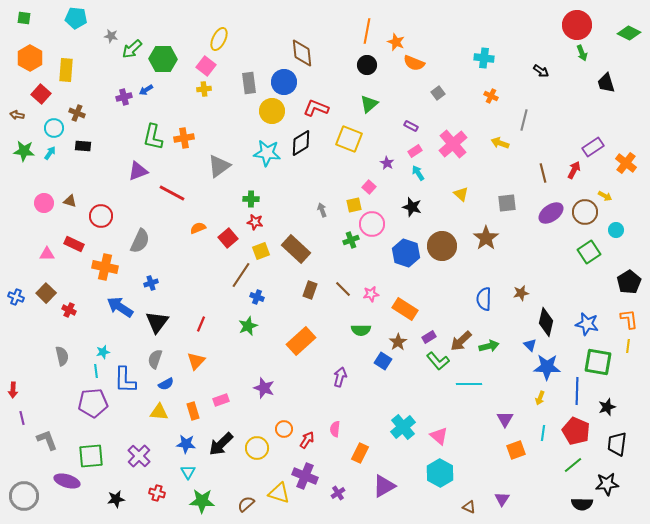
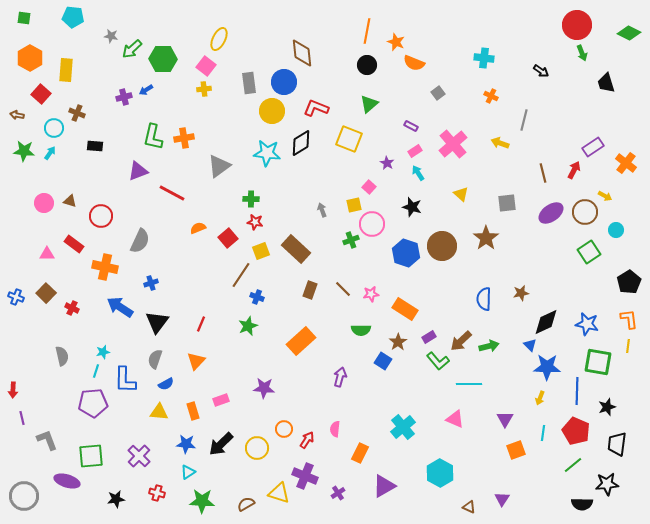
cyan pentagon at (76, 18): moved 3 px left, 1 px up
black rectangle at (83, 146): moved 12 px right
red rectangle at (74, 244): rotated 12 degrees clockwise
red cross at (69, 310): moved 3 px right, 2 px up
black diamond at (546, 322): rotated 52 degrees clockwise
cyan line at (96, 371): rotated 24 degrees clockwise
purple star at (264, 388): rotated 15 degrees counterclockwise
pink triangle at (439, 436): moved 16 px right, 17 px up; rotated 18 degrees counterclockwise
cyan triangle at (188, 472): rotated 28 degrees clockwise
brown semicircle at (246, 504): rotated 12 degrees clockwise
